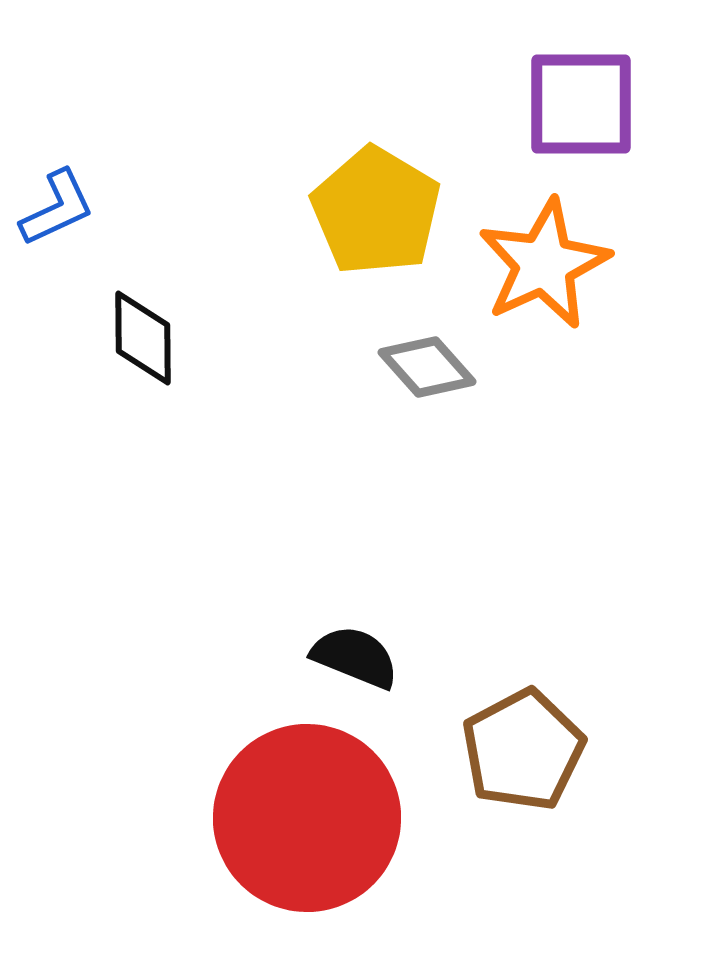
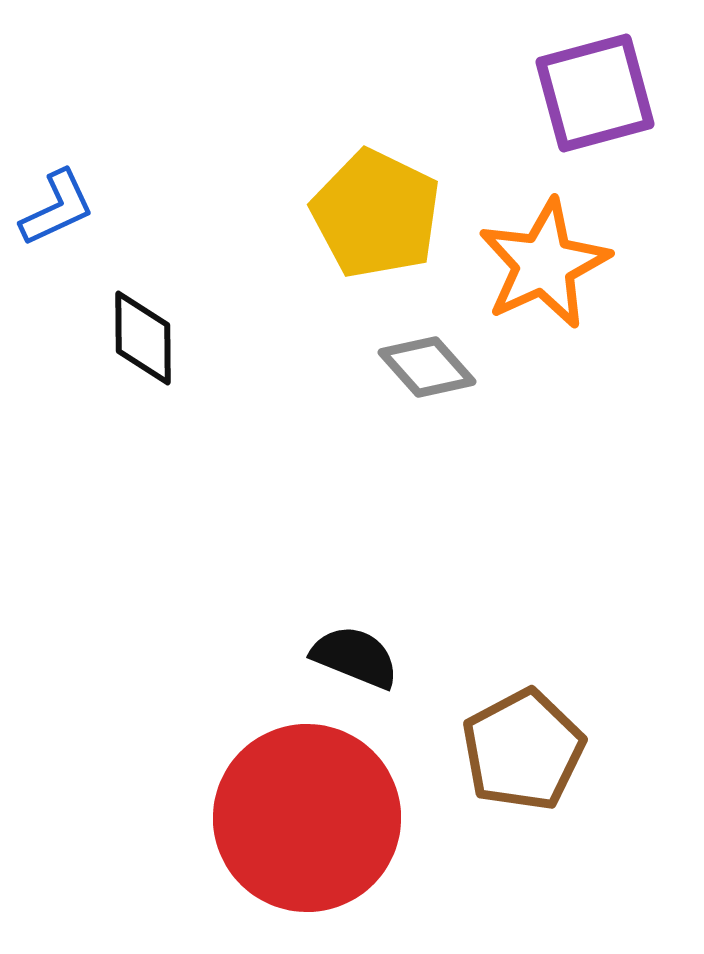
purple square: moved 14 px right, 11 px up; rotated 15 degrees counterclockwise
yellow pentagon: moved 3 px down; rotated 5 degrees counterclockwise
